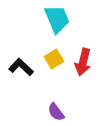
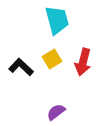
cyan trapezoid: moved 1 px down; rotated 8 degrees clockwise
yellow square: moved 2 px left
purple semicircle: rotated 90 degrees clockwise
